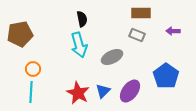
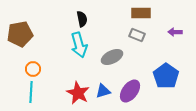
purple arrow: moved 2 px right, 1 px down
blue triangle: rotated 28 degrees clockwise
